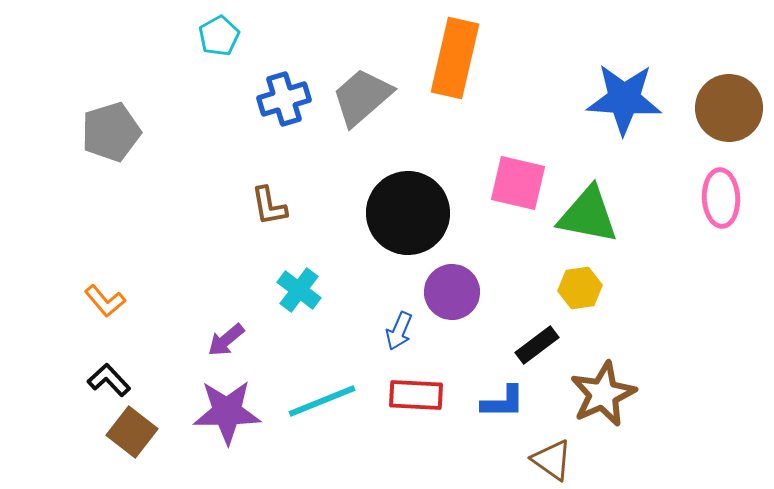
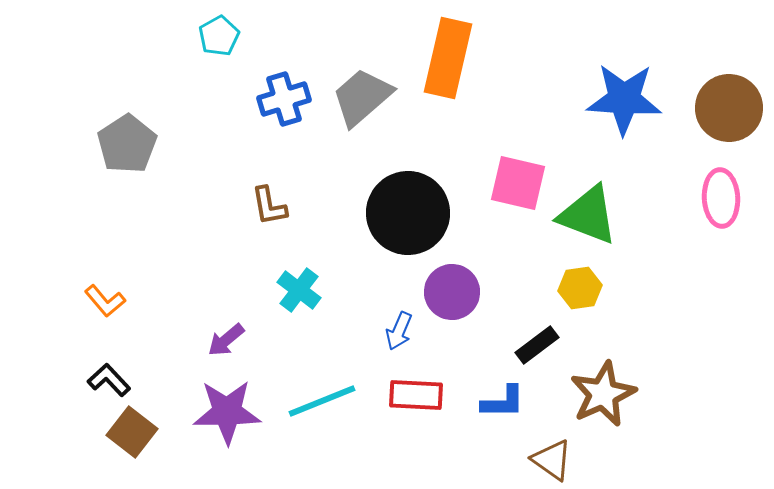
orange rectangle: moved 7 px left
gray pentagon: moved 16 px right, 12 px down; rotated 16 degrees counterclockwise
green triangle: rotated 10 degrees clockwise
